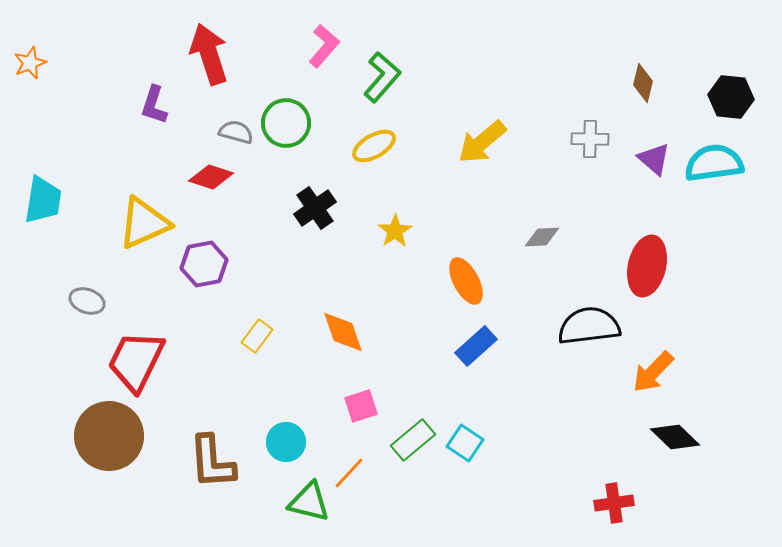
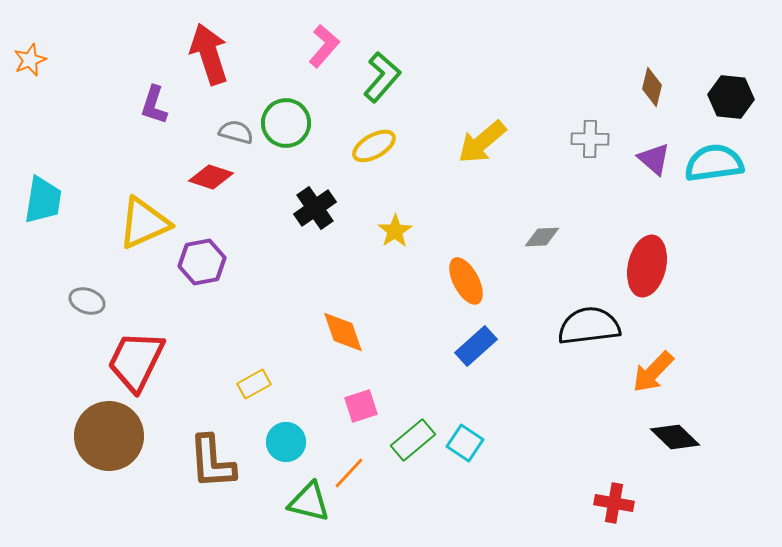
orange star: moved 3 px up
brown diamond: moved 9 px right, 4 px down
purple hexagon: moved 2 px left, 2 px up
yellow rectangle: moved 3 px left, 48 px down; rotated 24 degrees clockwise
red cross: rotated 18 degrees clockwise
